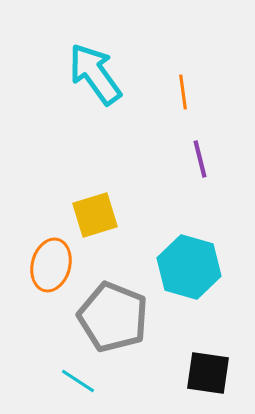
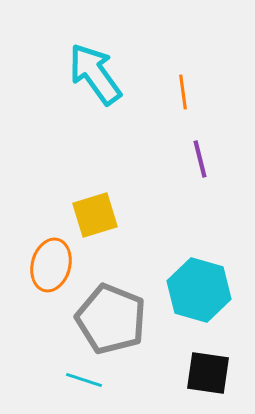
cyan hexagon: moved 10 px right, 23 px down
gray pentagon: moved 2 px left, 2 px down
cyan line: moved 6 px right, 1 px up; rotated 15 degrees counterclockwise
